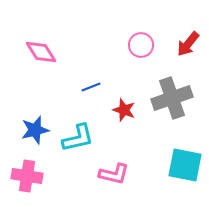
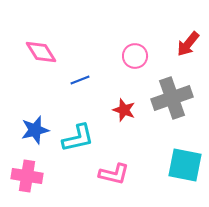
pink circle: moved 6 px left, 11 px down
blue line: moved 11 px left, 7 px up
